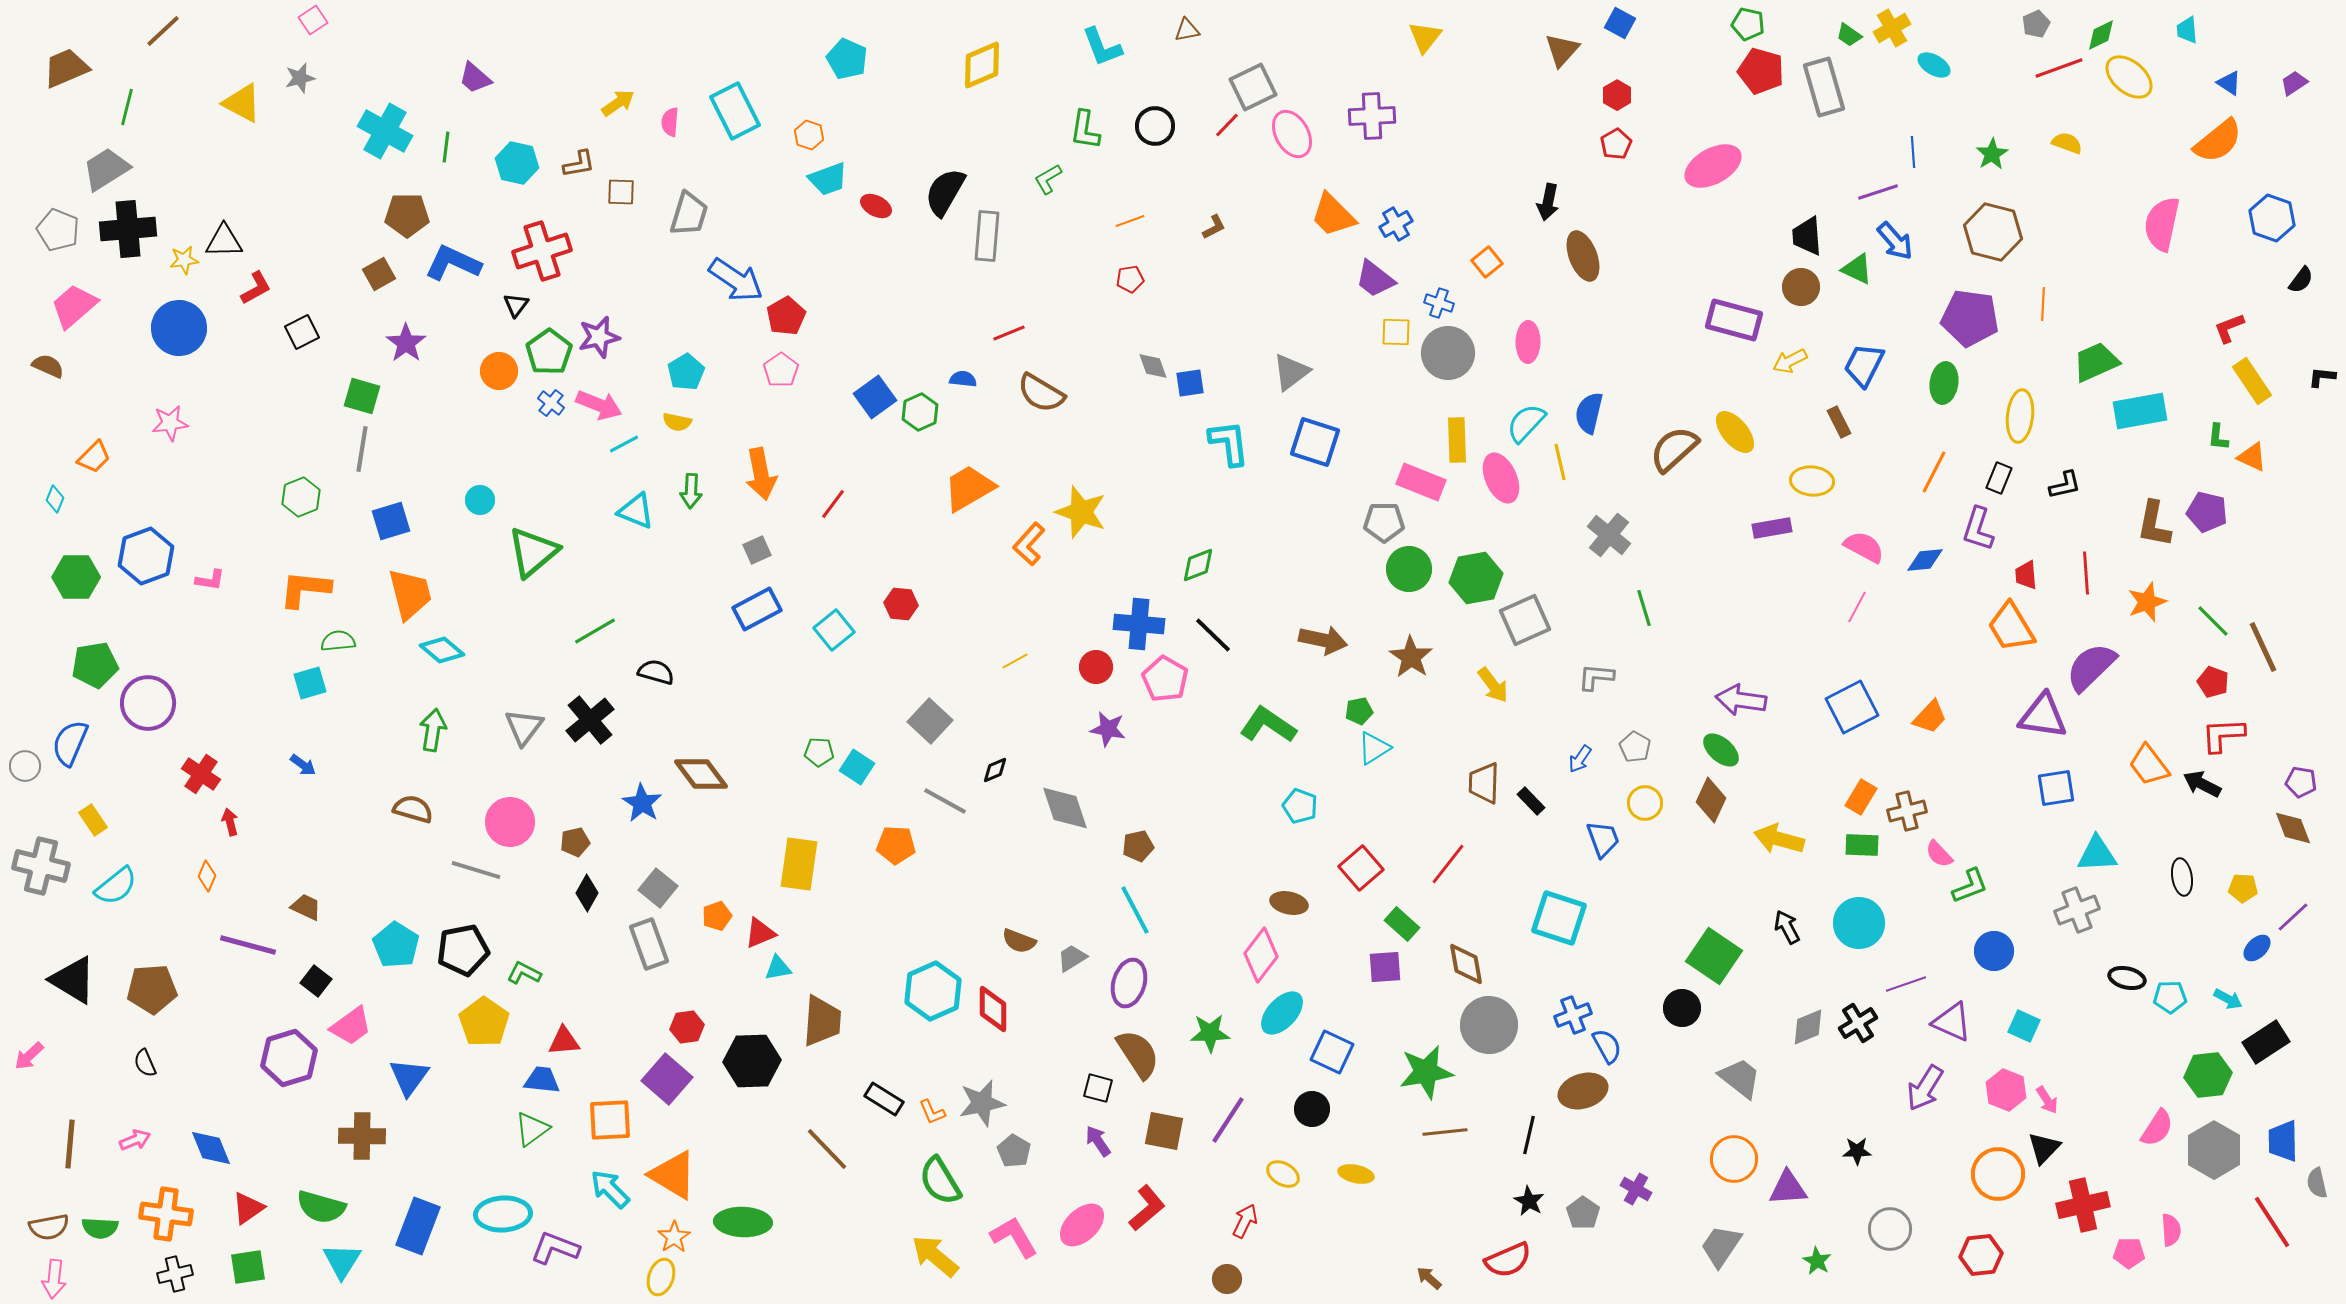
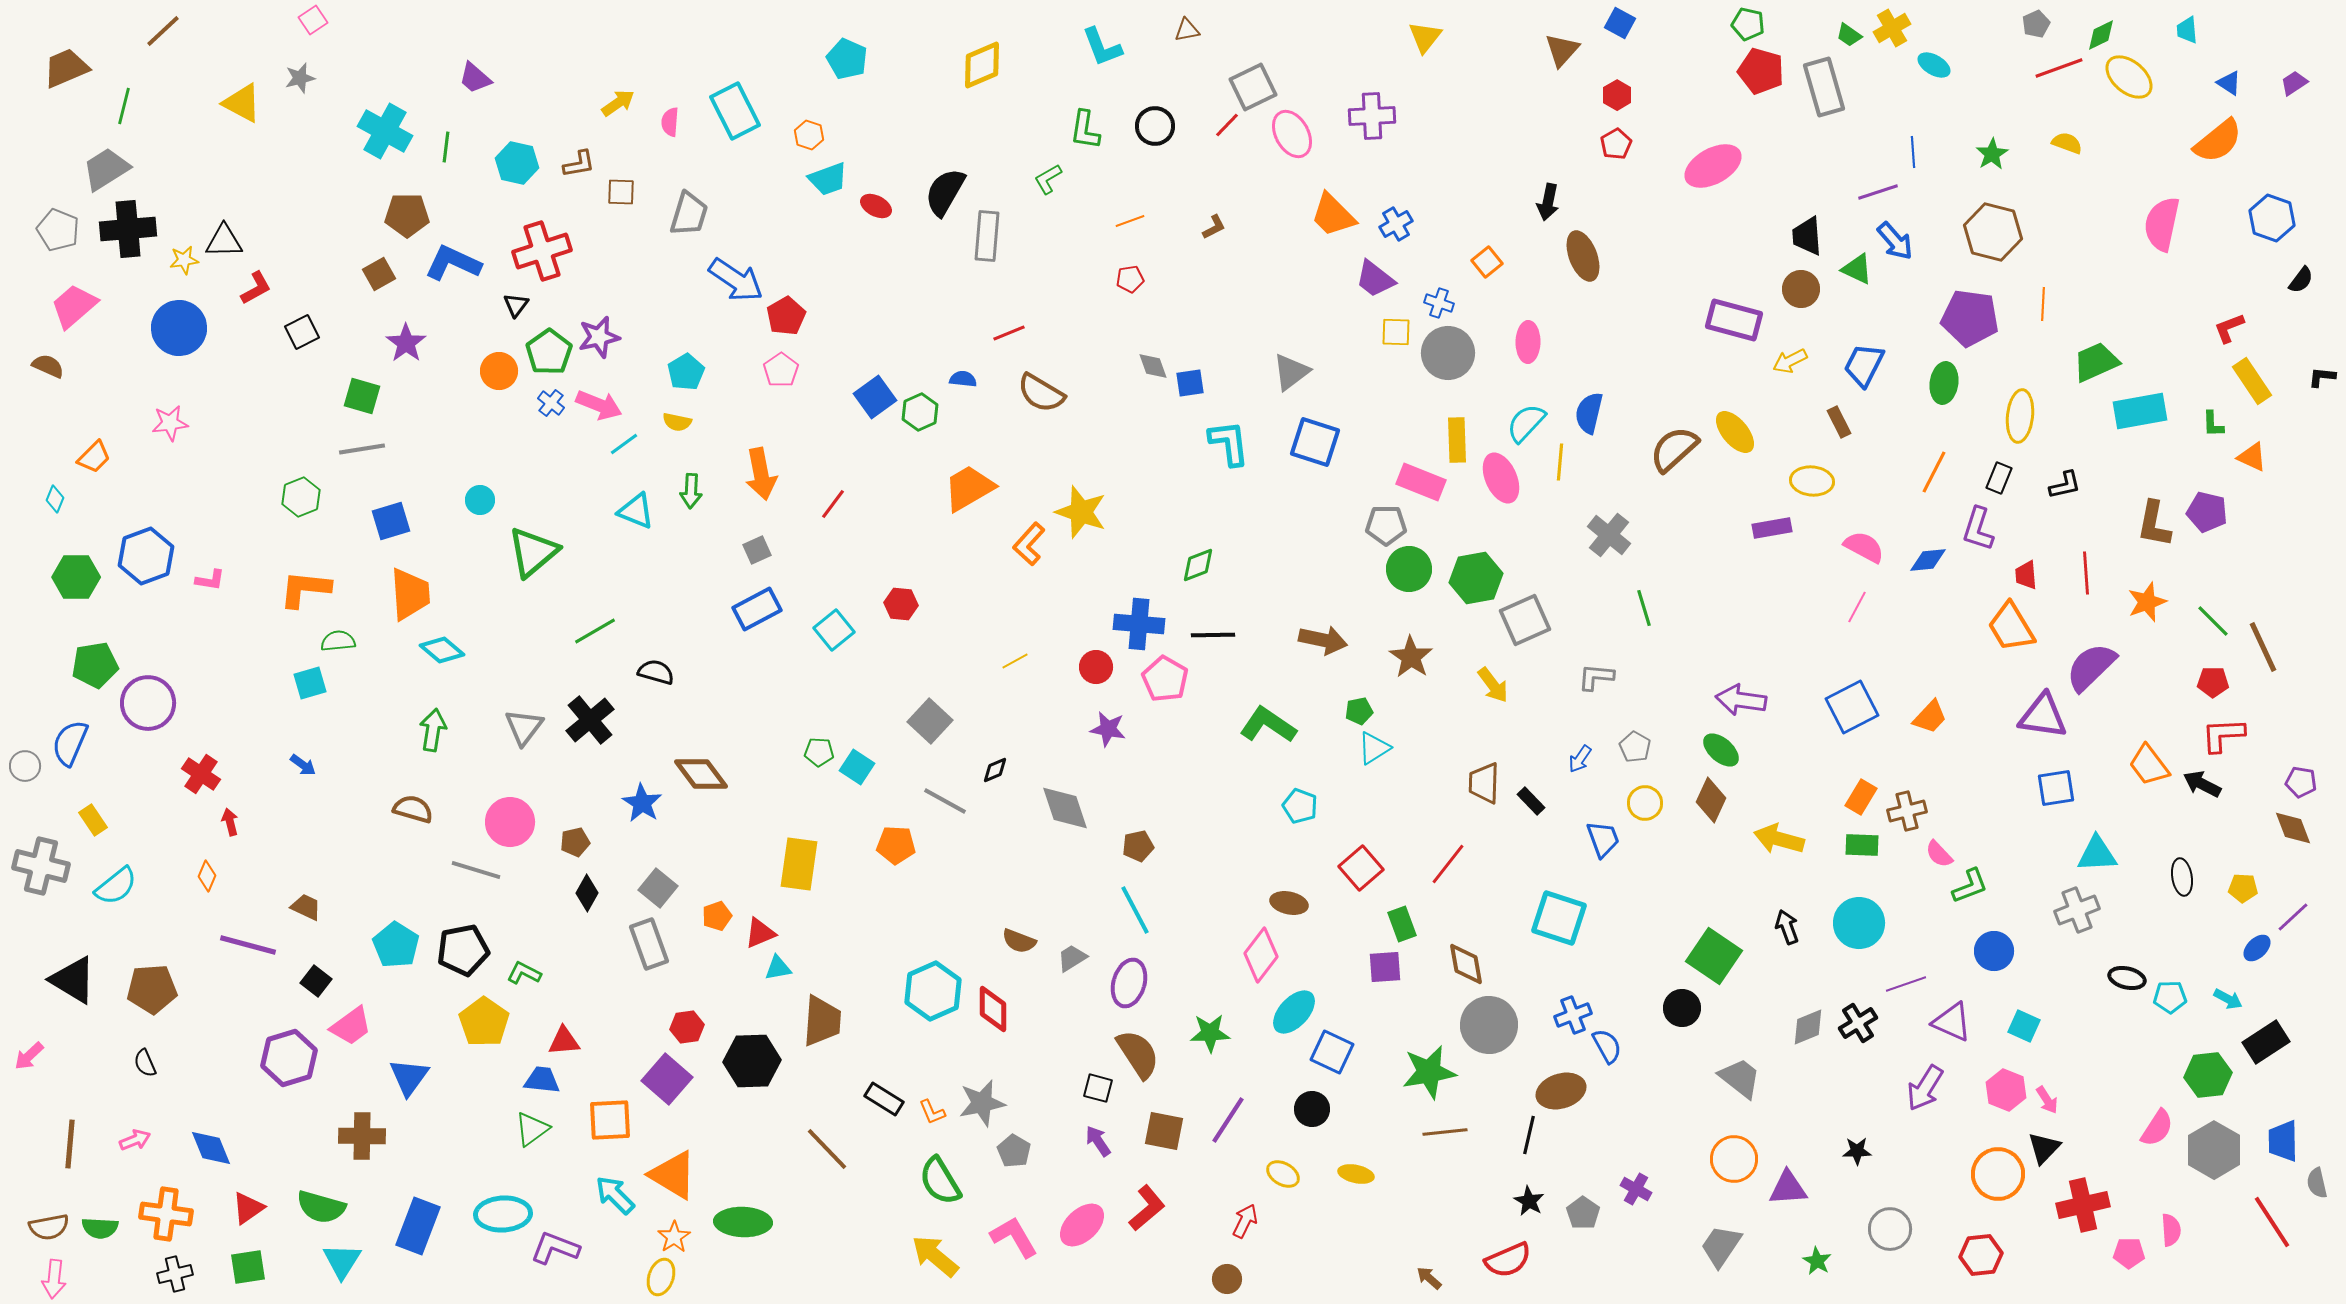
green line at (127, 107): moved 3 px left, 1 px up
brown circle at (1801, 287): moved 2 px down
green L-shape at (2218, 437): moved 5 px left, 13 px up; rotated 8 degrees counterclockwise
cyan line at (624, 444): rotated 8 degrees counterclockwise
gray line at (362, 449): rotated 72 degrees clockwise
yellow line at (1560, 462): rotated 18 degrees clockwise
gray pentagon at (1384, 522): moved 2 px right, 3 px down
blue diamond at (1925, 560): moved 3 px right
orange trapezoid at (410, 594): rotated 10 degrees clockwise
black line at (1213, 635): rotated 45 degrees counterclockwise
red pentagon at (2213, 682): rotated 20 degrees counterclockwise
green rectangle at (1402, 924): rotated 28 degrees clockwise
black arrow at (1787, 927): rotated 8 degrees clockwise
cyan ellipse at (1282, 1013): moved 12 px right, 1 px up
green star at (1426, 1072): moved 3 px right
brown ellipse at (1583, 1091): moved 22 px left
cyan arrow at (610, 1189): moved 5 px right, 6 px down
